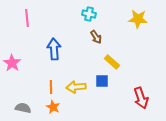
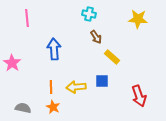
yellow rectangle: moved 5 px up
red arrow: moved 2 px left, 2 px up
